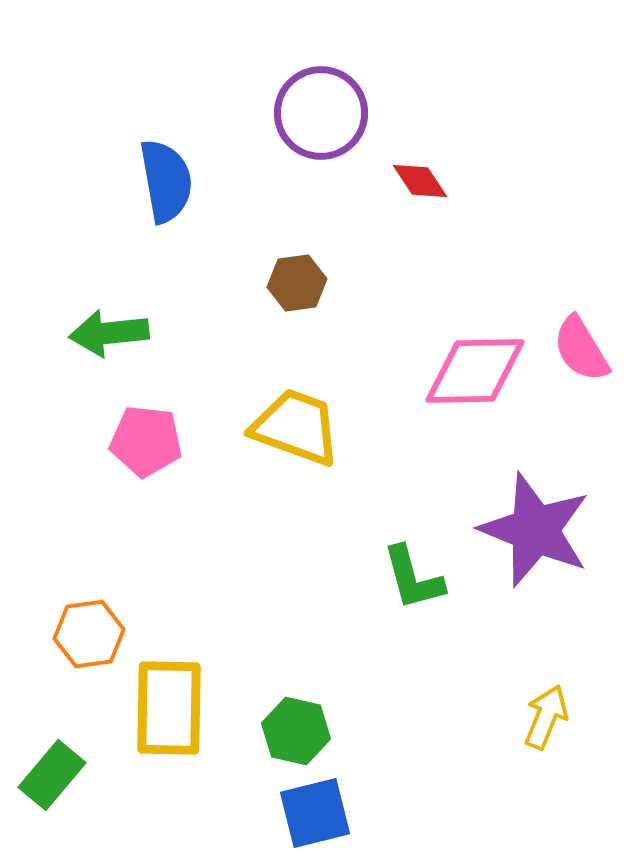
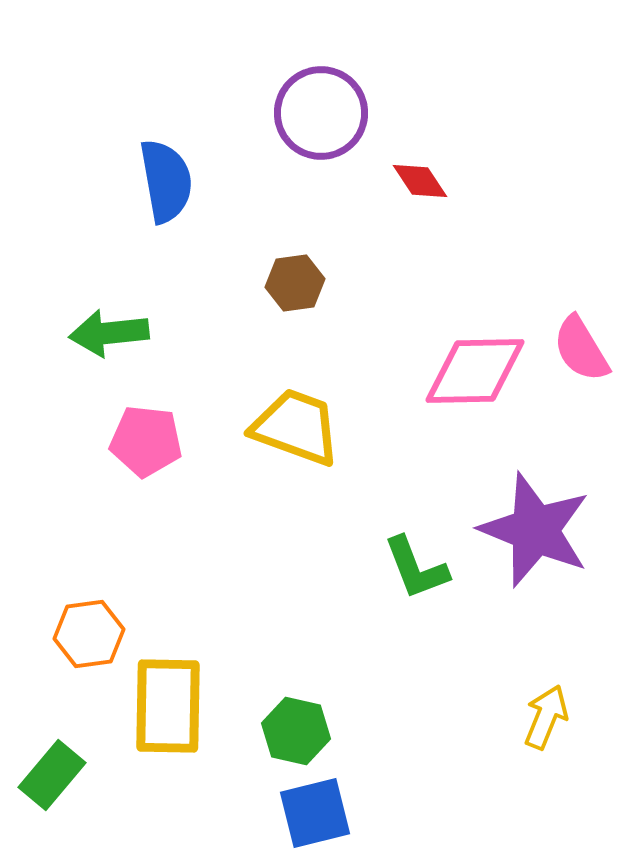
brown hexagon: moved 2 px left
green L-shape: moved 3 px right, 10 px up; rotated 6 degrees counterclockwise
yellow rectangle: moved 1 px left, 2 px up
